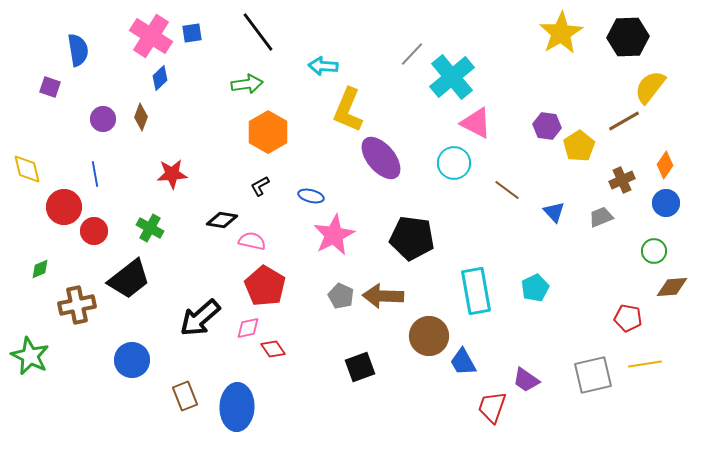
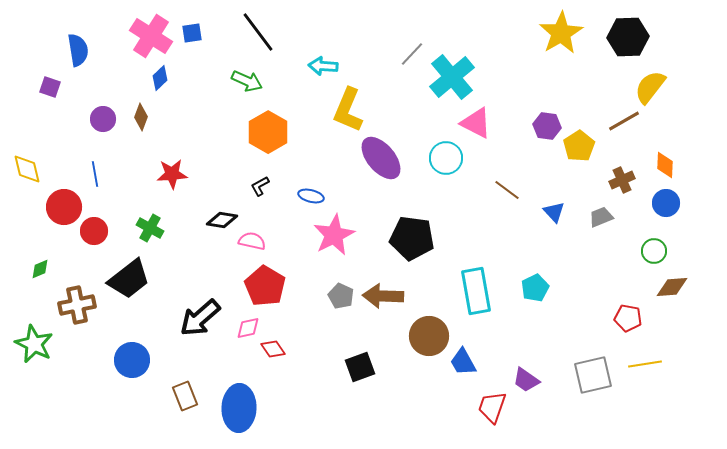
green arrow at (247, 84): moved 3 px up; rotated 32 degrees clockwise
cyan circle at (454, 163): moved 8 px left, 5 px up
orange diamond at (665, 165): rotated 32 degrees counterclockwise
green star at (30, 356): moved 4 px right, 12 px up
blue ellipse at (237, 407): moved 2 px right, 1 px down
